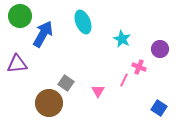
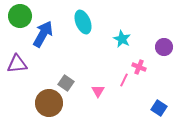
purple circle: moved 4 px right, 2 px up
